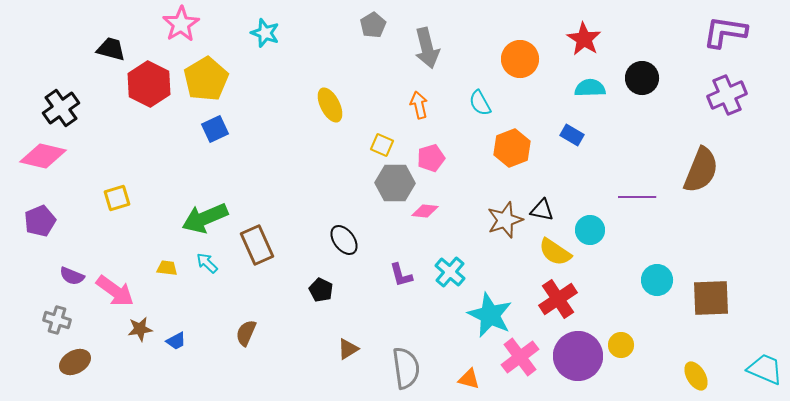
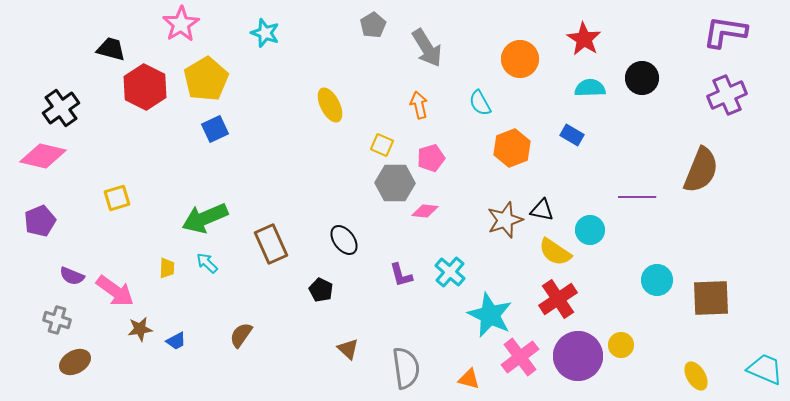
gray arrow at (427, 48): rotated 18 degrees counterclockwise
red hexagon at (149, 84): moved 4 px left, 3 px down
brown rectangle at (257, 245): moved 14 px right, 1 px up
yellow trapezoid at (167, 268): rotated 85 degrees clockwise
brown semicircle at (246, 333): moved 5 px left, 2 px down; rotated 12 degrees clockwise
brown triangle at (348, 349): rotated 45 degrees counterclockwise
